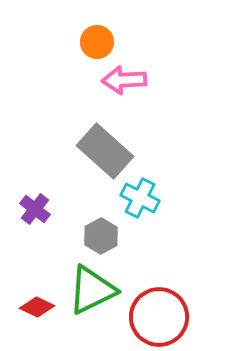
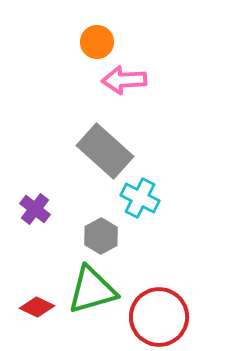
green triangle: rotated 10 degrees clockwise
